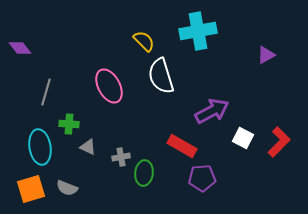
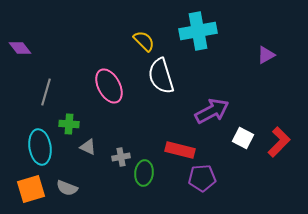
red rectangle: moved 2 px left, 4 px down; rotated 16 degrees counterclockwise
